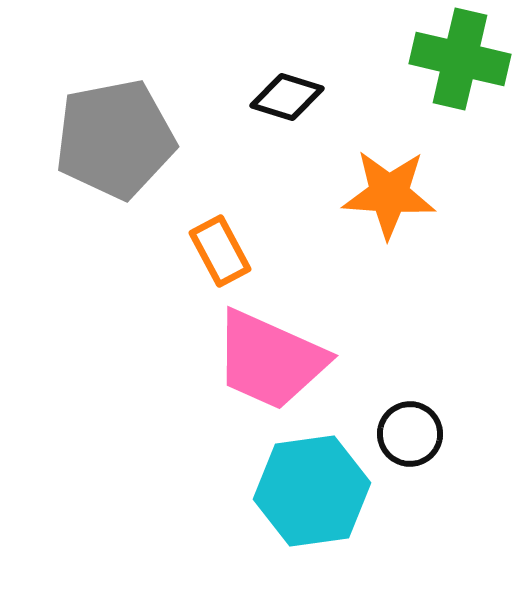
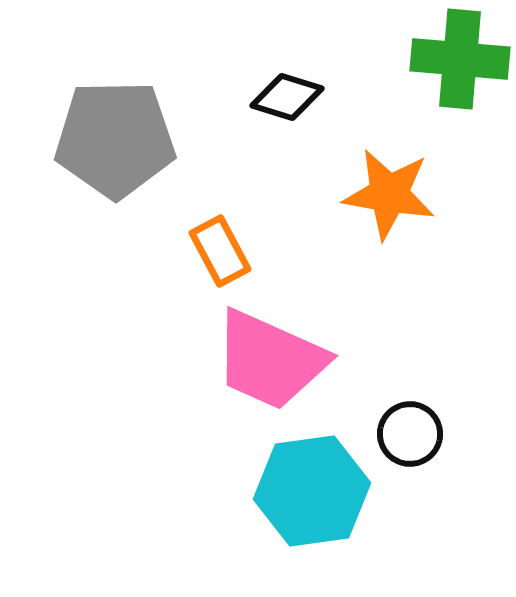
green cross: rotated 8 degrees counterclockwise
gray pentagon: rotated 10 degrees clockwise
orange star: rotated 6 degrees clockwise
